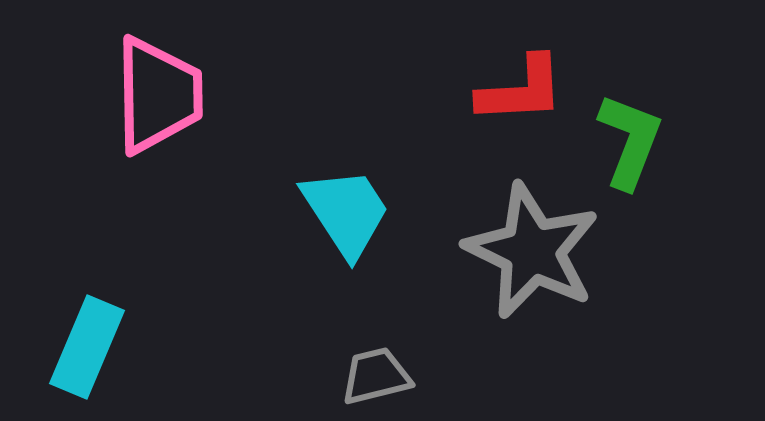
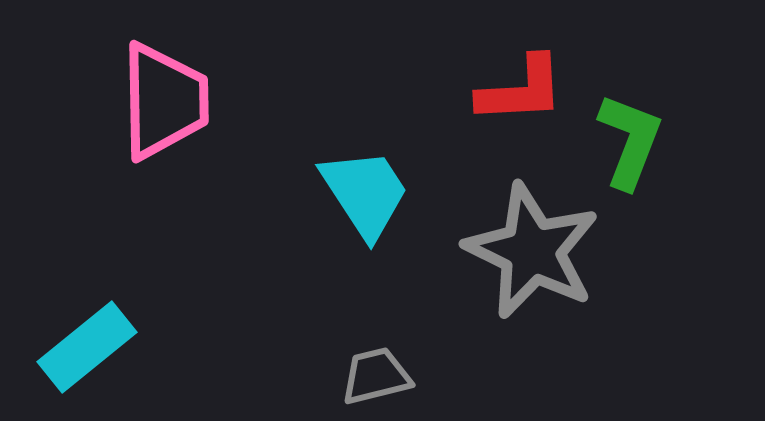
pink trapezoid: moved 6 px right, 6 px down
cyan trapezoid: moved 19 px right, 19 px up
cyan rectangle: rotated 28 degrees clockwise
